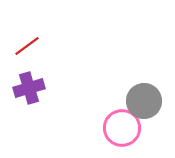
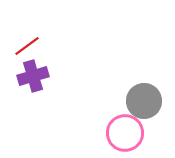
purple cross: moved 4 px right, 12 px up
pink circle: moved 3 px right, 5 px down
